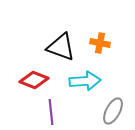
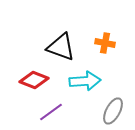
orange cross: moved 5 px right
purple line: rotated 60 degrees clockwise
